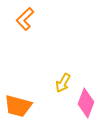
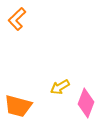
orange L-shape: moved 8 px left
yellow arrow: moved 3 px left, 4 px down; rotated 30 degrees clockwise
